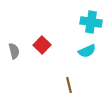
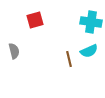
red square: moved 7 px left, 25 px up; rotated 30 degrees clockwise
cyan semicircle: moved 2 px right
brown line: moved 26 px up
